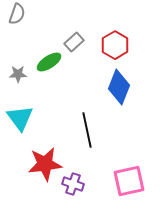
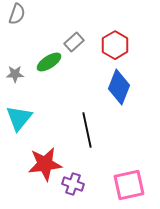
gray star: moved 3 px left
cyan triangle: moved 1 px left; rotated 16 degrees clockwise
pink square: moved 4 px down
